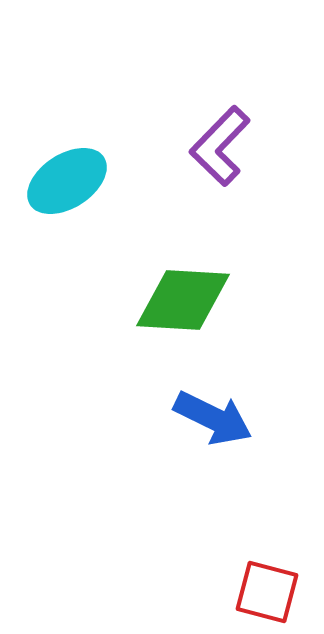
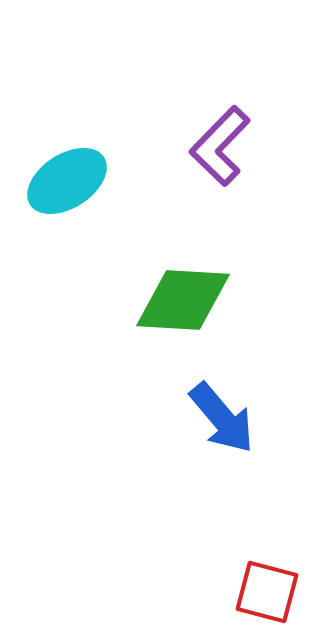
blue arrow: moved 9 px right; rotated 24 degrees clockwise
